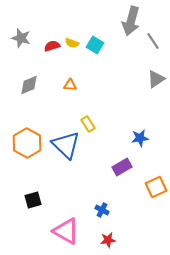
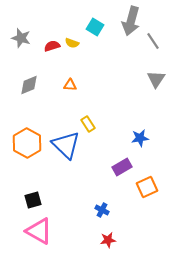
cyan square: moved 18 px up
gray triangle: rotated 24 degrees counterclockwise
orange square: moved 9 px left
pink triangle: moved 27 px left
